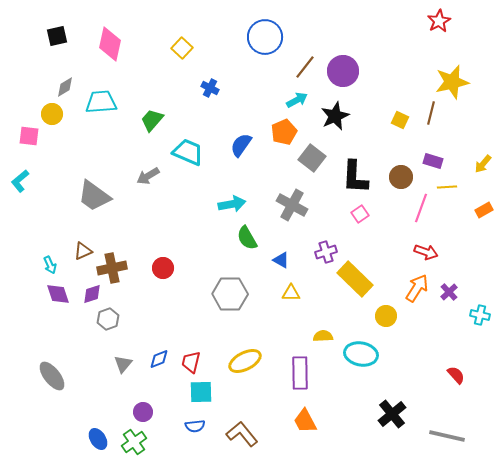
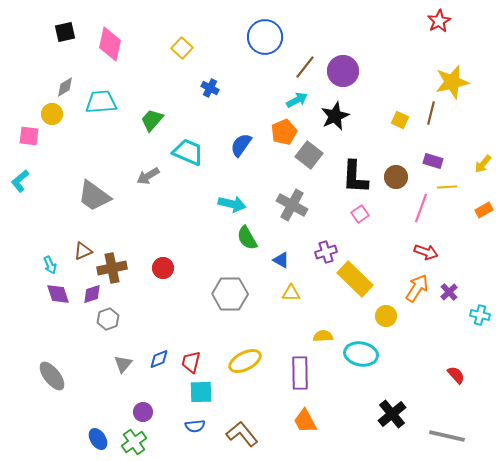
black square at (57, 36): moved 8 px right, 4 px up
gray square at (312, 158): moved 3 px left, 3 px up
brown circle at (401, 177): moved 5 px left
cyan arrow at (232, 204): rotated 24 degrees clockwise
